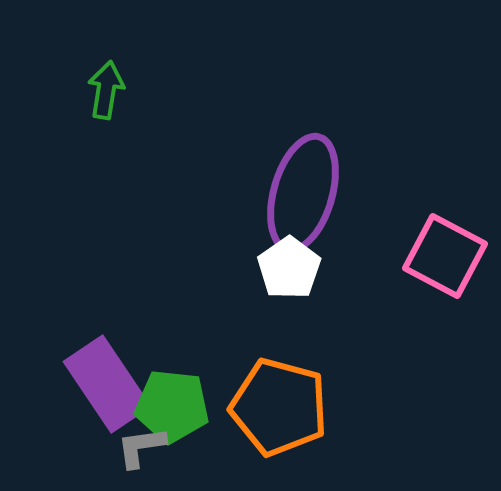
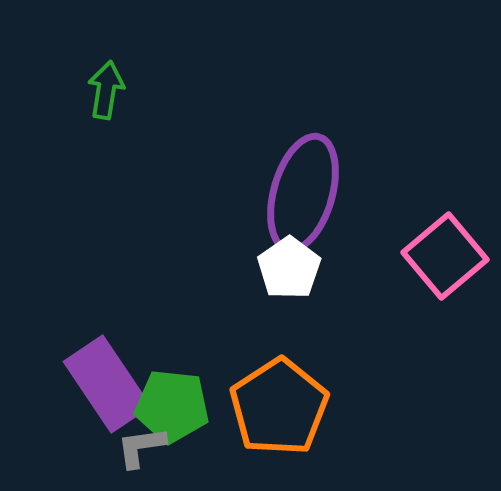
pink square: rotated 22 degrees clockwise
orange pentagon: rotated 24 degrees clockwise
